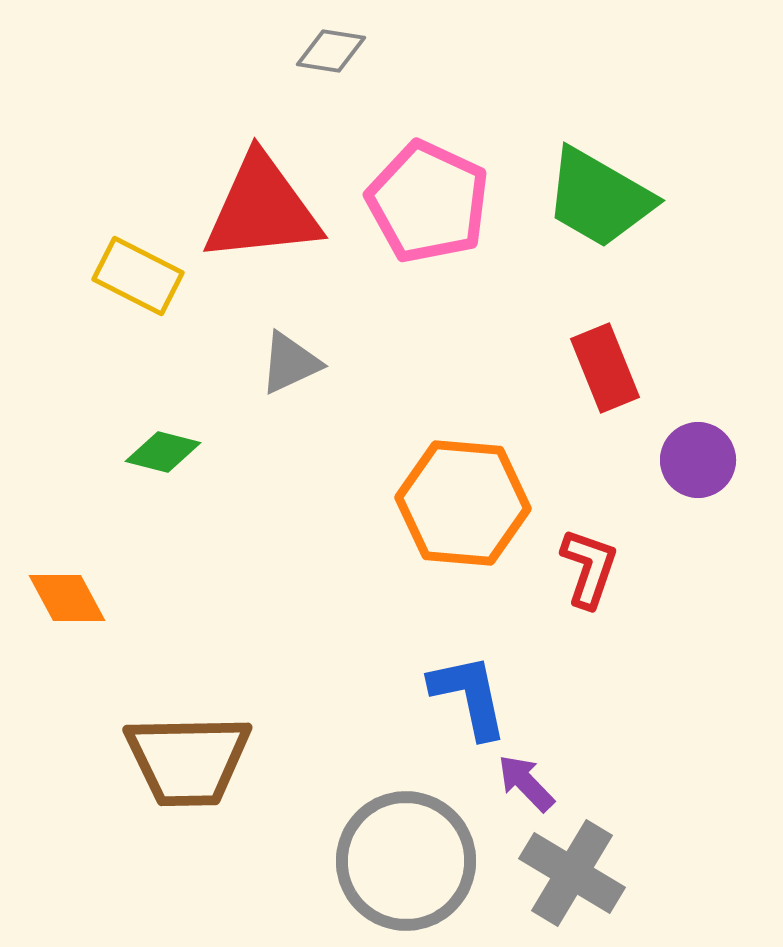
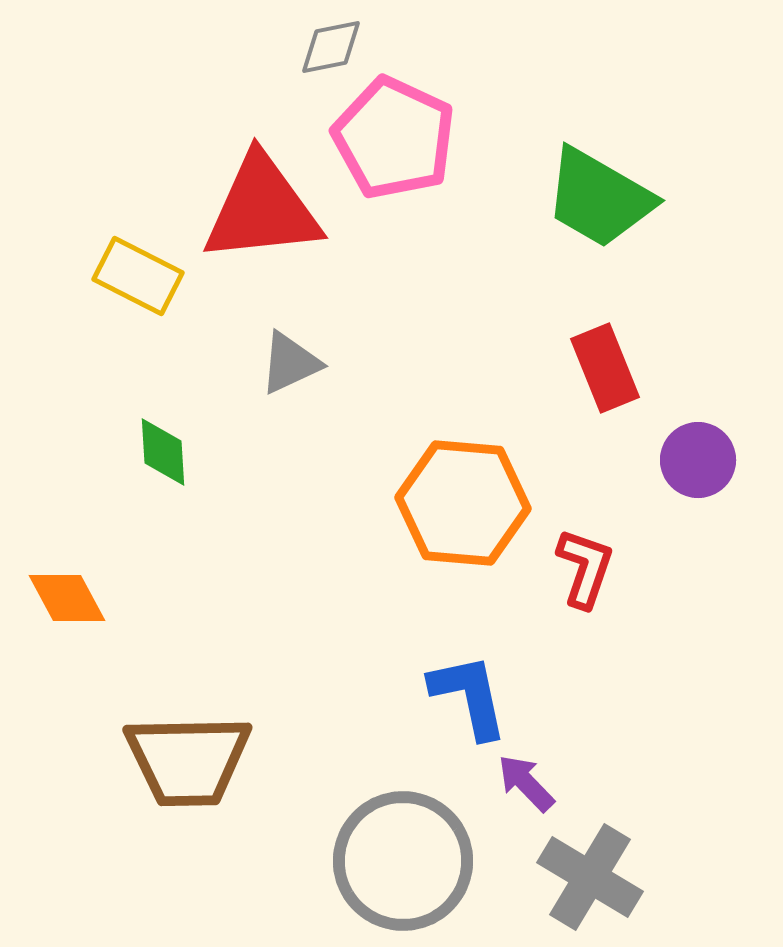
gray diamond: moved 4 px up; rotated 20 degrees counterclockwise
pink pentagon: moved 34 px left, 64 px up
green diamond: rotated 72 degrees clockwise
red L-shape: moved 4 px left
gray circle: moved 3 px left
gray cross: moved 18 px right, 4 px down
